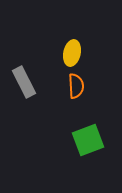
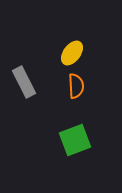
yellow ellipse: rotated 25 degrees clockwise
green square: moved 13 px left
